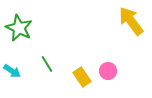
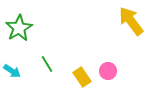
green star: rotated 16 degrees clockwise
